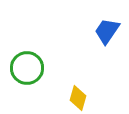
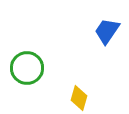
yellow diamond: moved 1 px right
